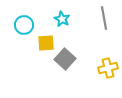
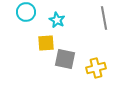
cyan star: moved 5 px left, 1 px down
cyan circle: moved 2 px right, 13 px up
gray square: rotated 30 degrees counterclockwise
yellow cross: moved 12 px left
